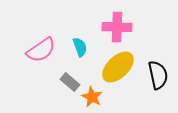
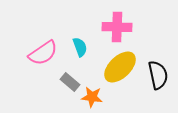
pink semicircle: moved 2 px right, 3 px down
yellow ellipse: moved 2 px right
orange star: rotated 20 degrees counterclockwise
